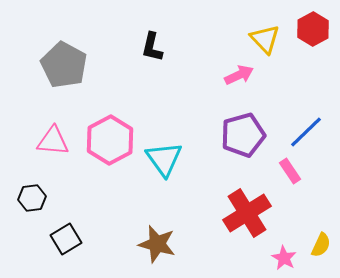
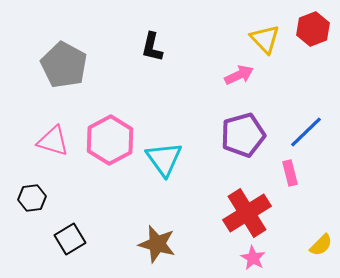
red hexagon: rotated 8 degrees clockwise
pink triangle: rotated 12 degrees clockwise
pink rectangle: moved 2 px down; rotated 20 degrees clockwise
black square: moved 4 px right
yellow semicircle: rotated 20 degrees clockwise
pink star: moved 31 px left
